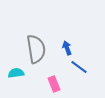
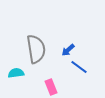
blue arrow: moved 1 px right, 2 px down; rotated 112 degrees counterclockwise
pink rectangle: moved 3 px left, 3 px down
